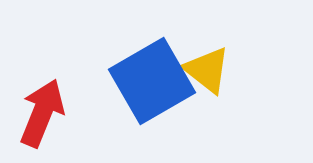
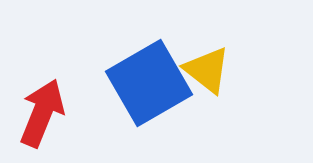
blue square: moved 3 px left, 2 px down
